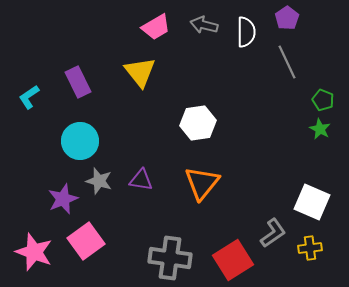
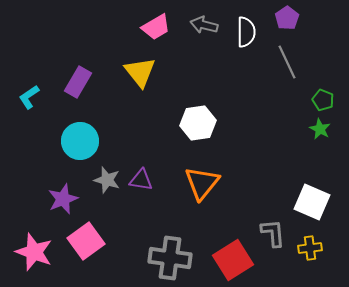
purple rectangle: rotated 56 degrees clockwise
gray star: moved 8 px right, 1 px up
gray L-shape: rotated 60 degrees counterclockwise
